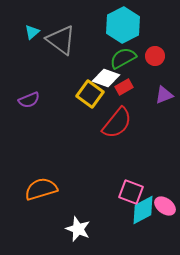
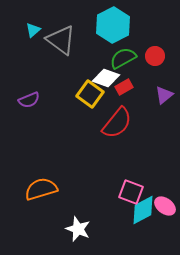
cyan hexagon: moved 10 px left
cyan triangle: moved 1 px right, 2 px up
purple triangle: rotated 18 degrees counterclockwise
